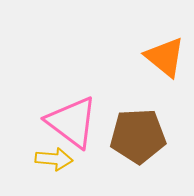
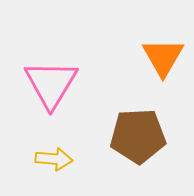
orange triangle: moved 2 px left; rotated 21 degrees clockwise
pink triangle: moved 21 px left, 38 px up; rotated 24 degrees clockwise
